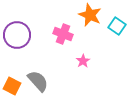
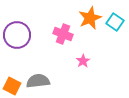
orange star: moved 3 px down; rotated 25 degrees clockwise
cyan square: moved 2 px left, 4 px up
gray semicircle: rotated 55 degrees counterclockwise
